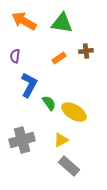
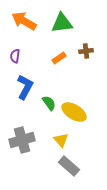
green triangle: rotated 15 degrees counterclockwise
blue L-shape: moved 4 px left, 2 px down
yellow triangle: rotated 42 degrees counterclockwise
